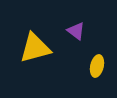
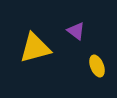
yellow ellipse: rotated 35 degrees counterclockwise
